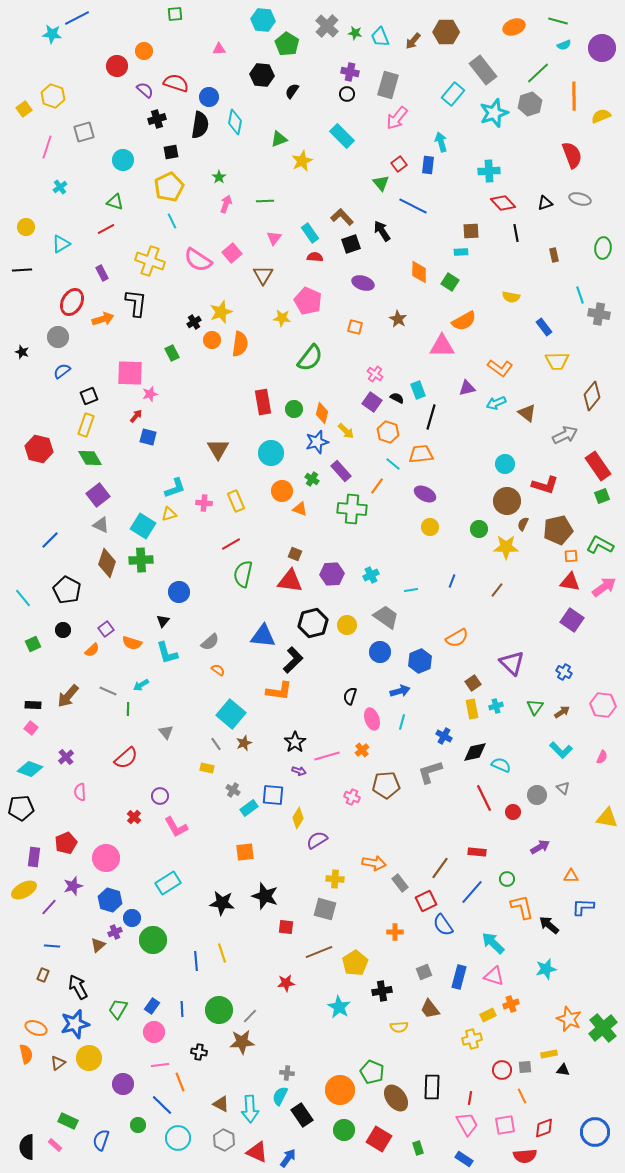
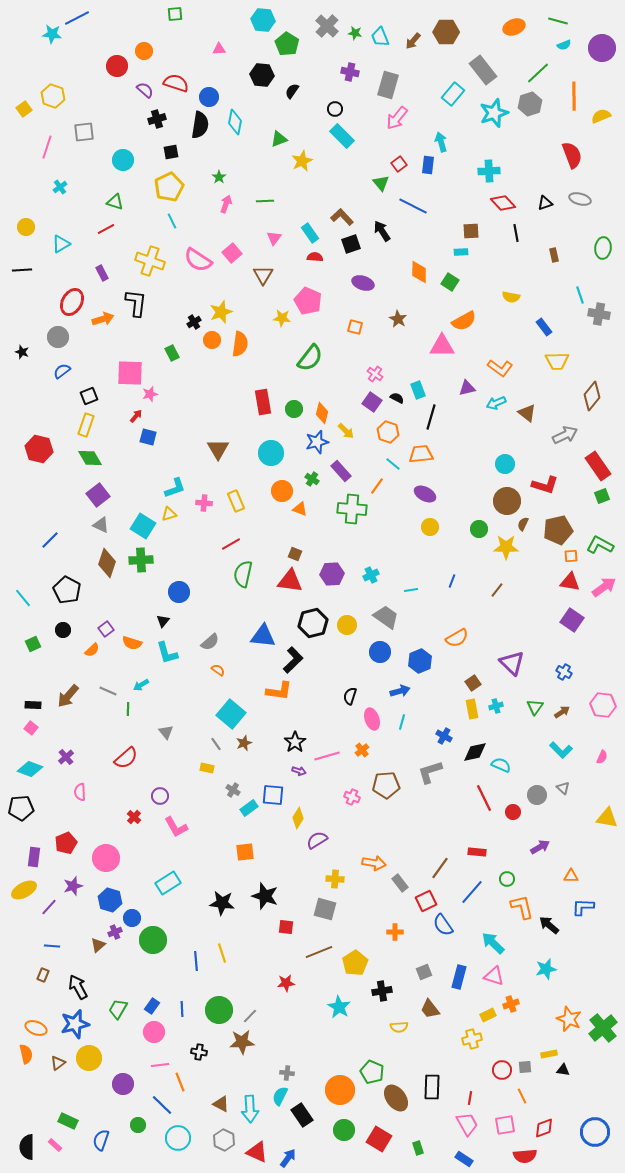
black circle at (347, 94): moved 12 px left, 15 px down
gray square at (84, 132): rotated 10 degrees clockwise
